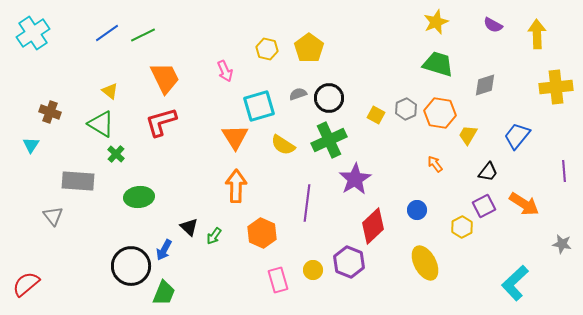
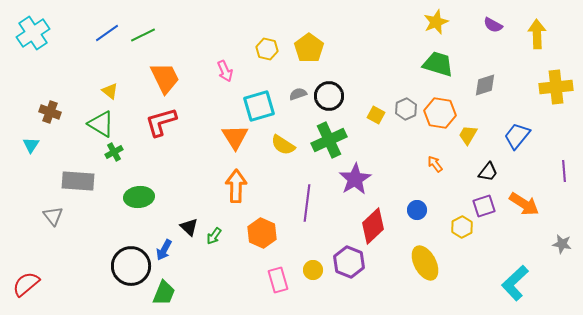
black circle at (329, 98): moved 2 px up
green cross at (116, 154): moved 2 px left, 2 px up; rotated 18 degrees clockwise
purple square at (484, 206): rotated 10 degrees clockwise
